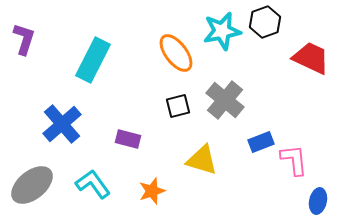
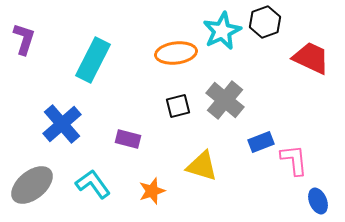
cyan star: rotated 15 degrees counterclockwise
orange ellipse: rotated 60 degrees counterclockwise
yellow triangle: moved 6 px down
blue ellipse: rotated 35 degrees counterclockwise
